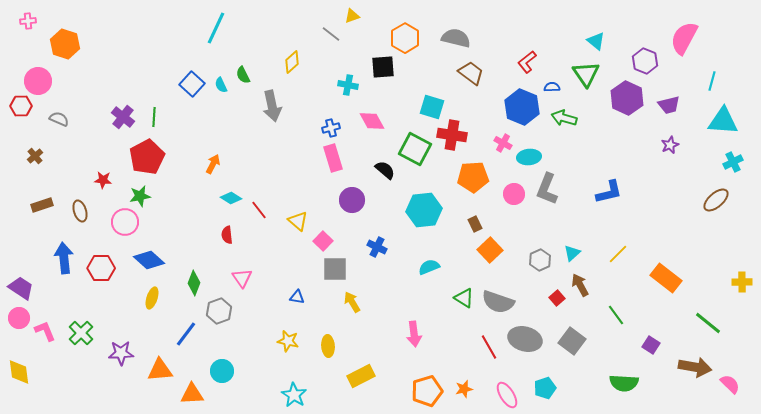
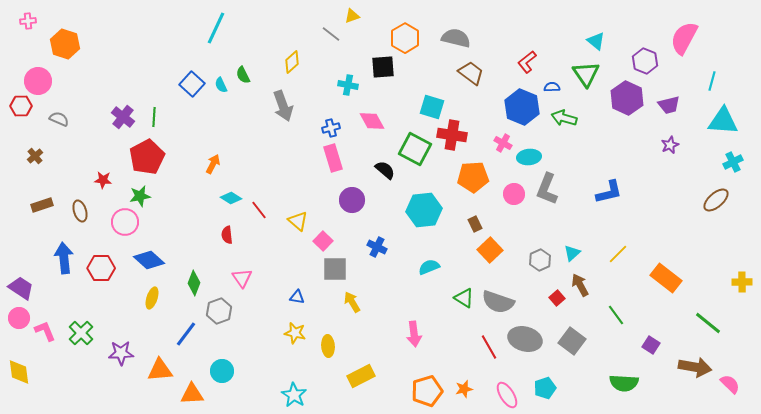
gray arrow at (272, 106): moved 11 px right; rotated 8 degrees counterclockwise
yellow star at (288, 341): moved 7 px right, 8 px up
